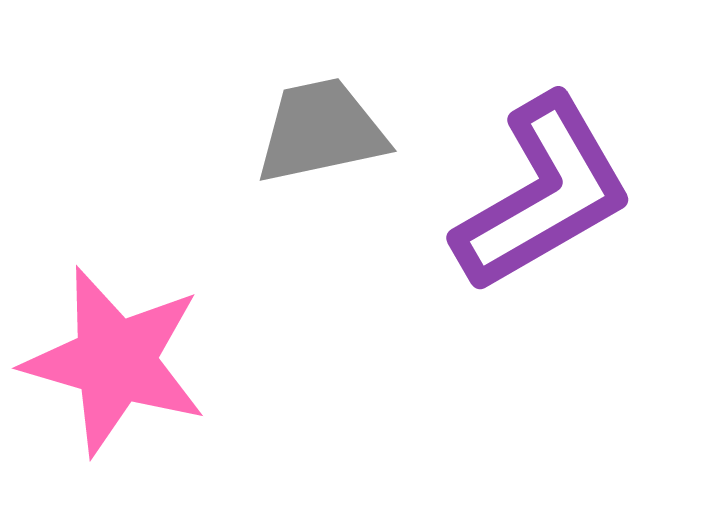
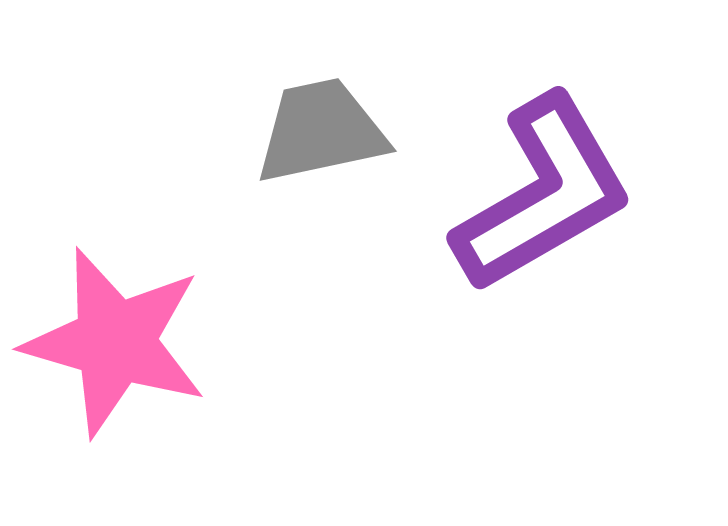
pink star: moved 19 px up
